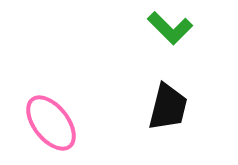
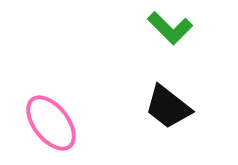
black trapezoid: rotated 114 degrees clockwise
